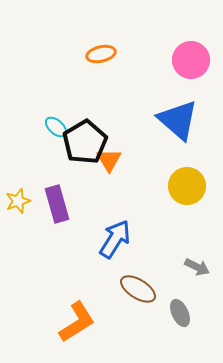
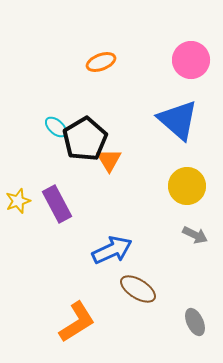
orange ellipse: moved 8 px down; rotated 8 degrees counterclockwise
black pentagon: moved 3 px up
purple rectangle: rotated 12 degrees counterclockwise
blue arrow: moved 3 px left, 11 px down; rotated 33 degrees clockwise
gray arrow: moved 2 px left, 32 px up
gray ellipse: moved 15 px right, 9 px down
